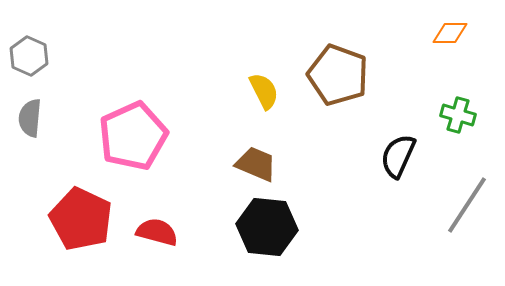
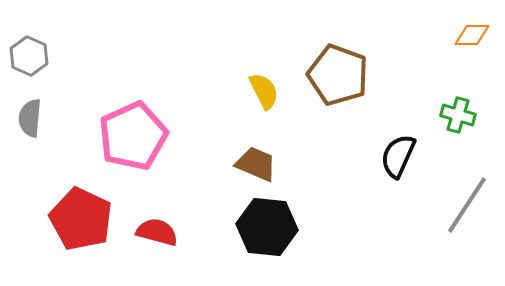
orange diamond: moved 22 px right, 2 px down
